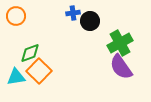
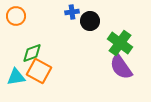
blue cross: moved 1 px left, 1 px up
green cross: rotated 25 degrees counterclockwise
green diamond: moved 2 px right
orange square: rotated 15 degrees counterclockwise
